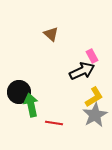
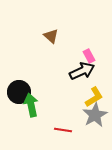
brown triangle: moved 2 px down
pink rectangle: moved 3 px left
red line: moved 9 px right, 7 px down
